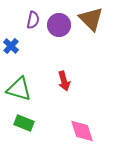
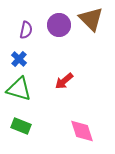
purple semicircle: moved 7 px left, 10 px down
blue cross: moved 8 px right, 13 px down
red arrow: rotated 66 degrees clockwise
green rectangle: moved 3 px left, 3 px down
